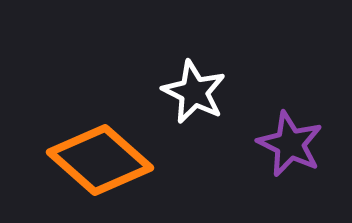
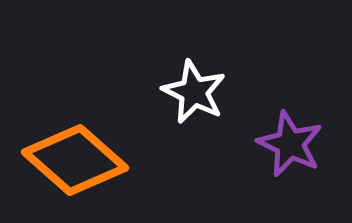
orange diamond: moved 25 px left
